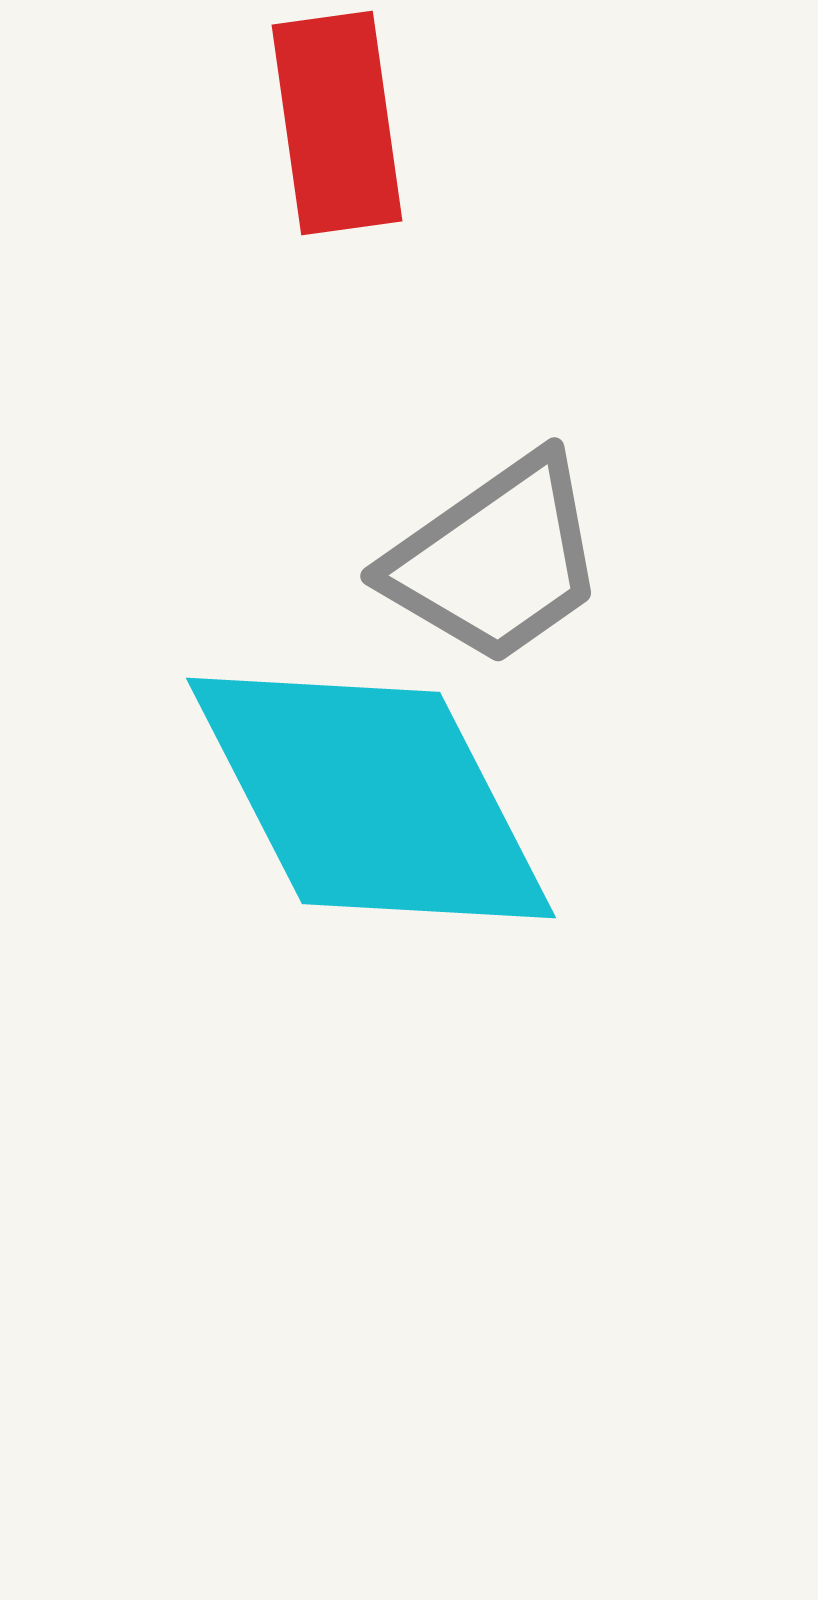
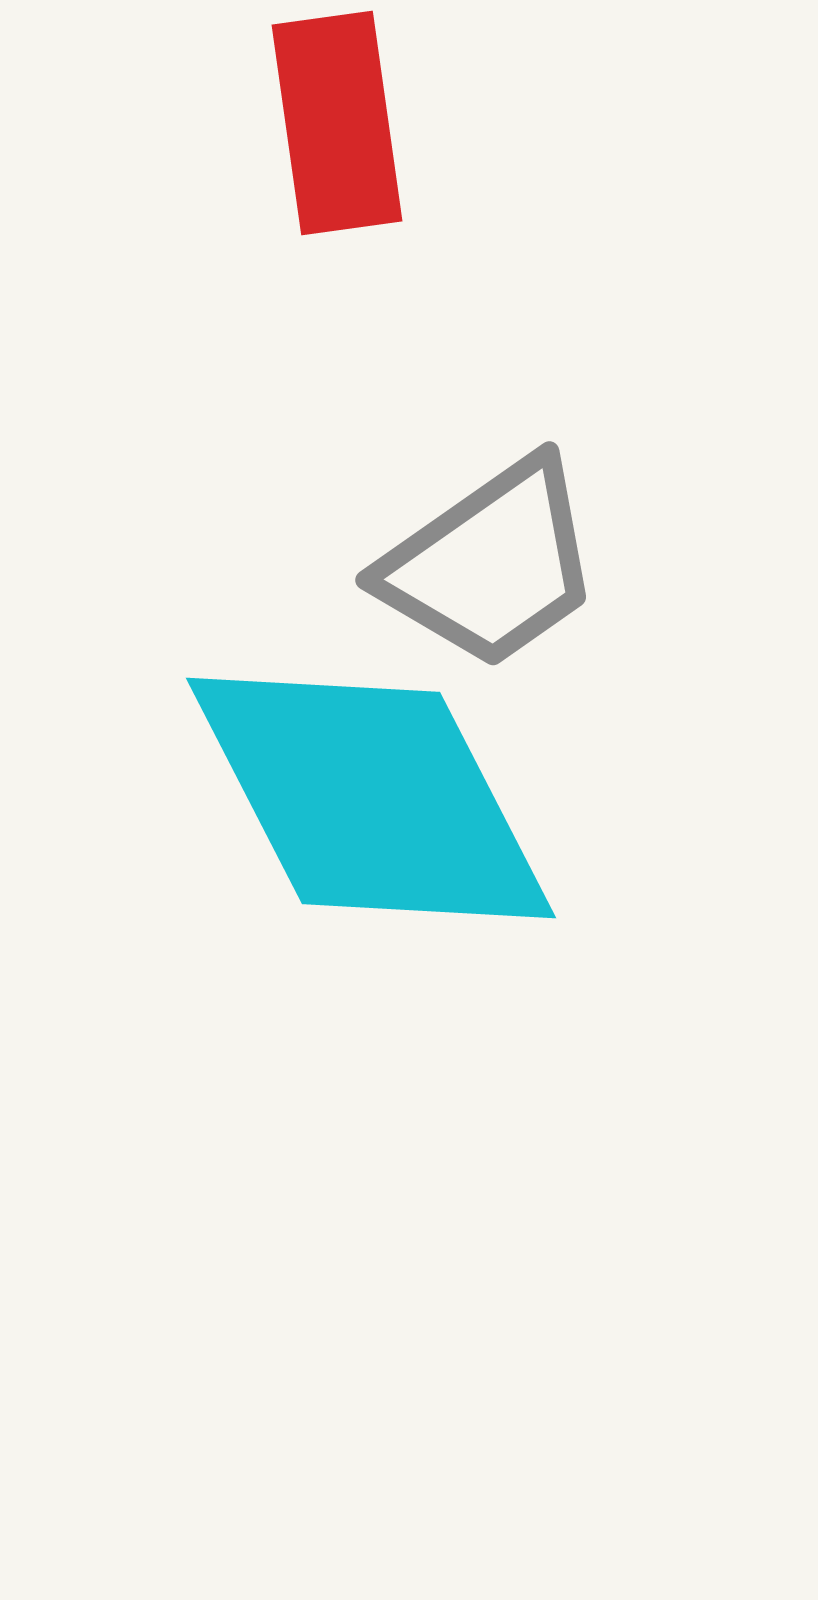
gray trapezoid: moved 5 px left, 4 px down
